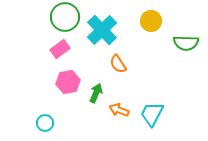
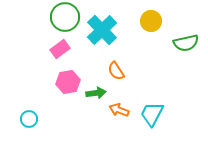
green semicircle: rotated 15 degrees counterclockwise
orange semicircle: moved 2 px left, 7 px down
green arrow: rotated 60 degrees clockwise
cyan circle: moved 16 px left, 4 px up
